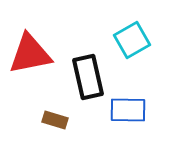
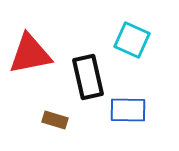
cyan square: rotated 36 degrees counterclockwise
